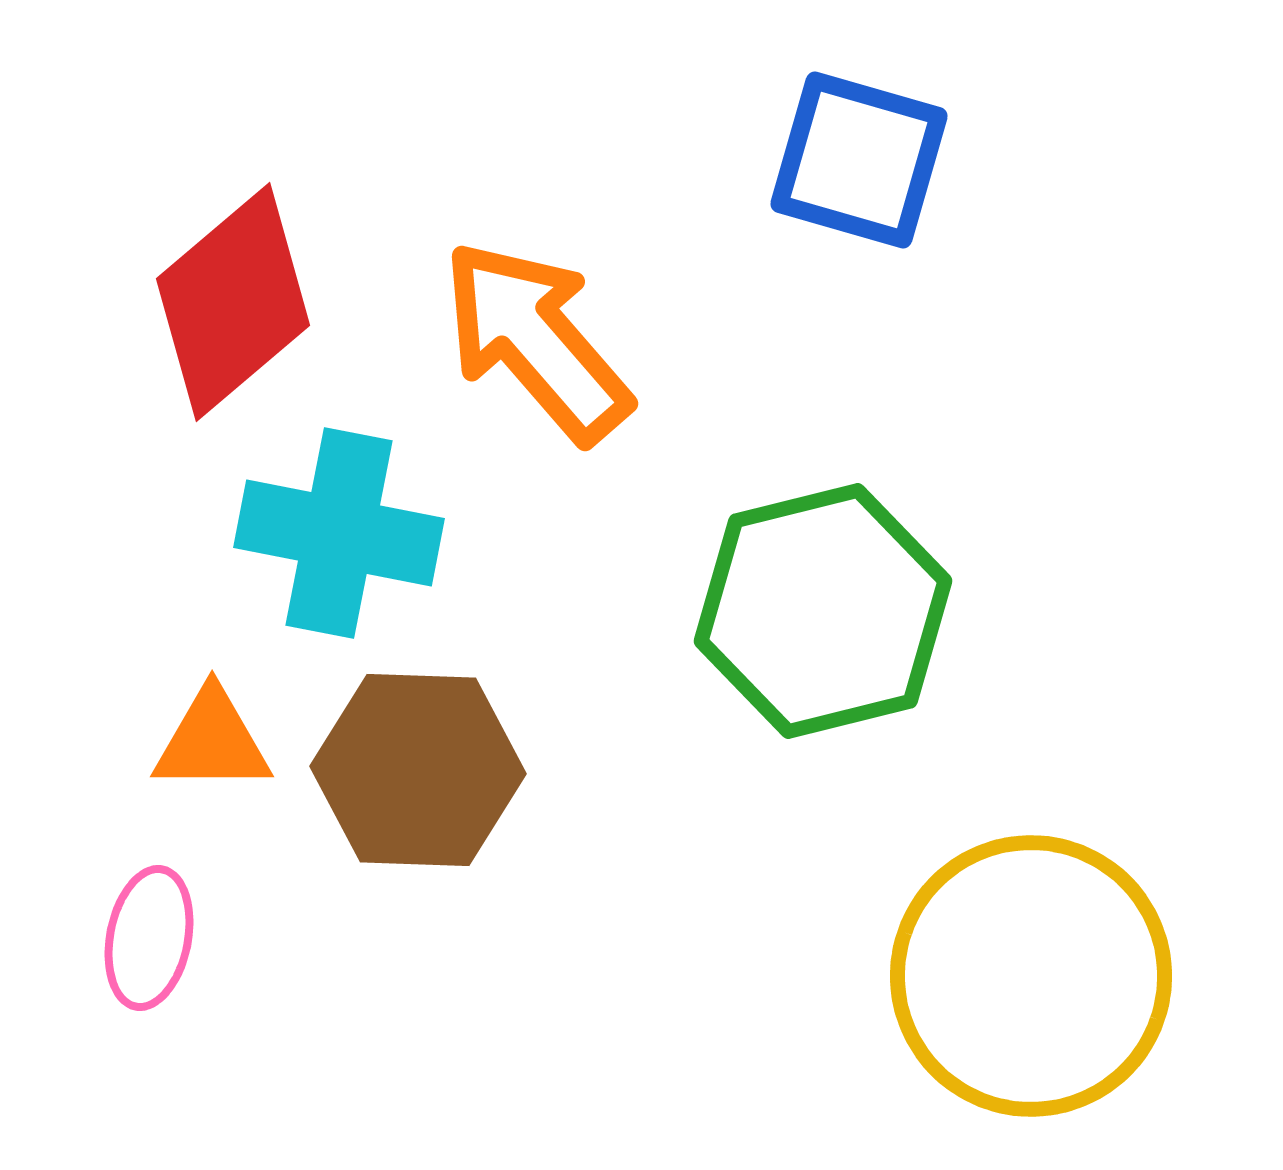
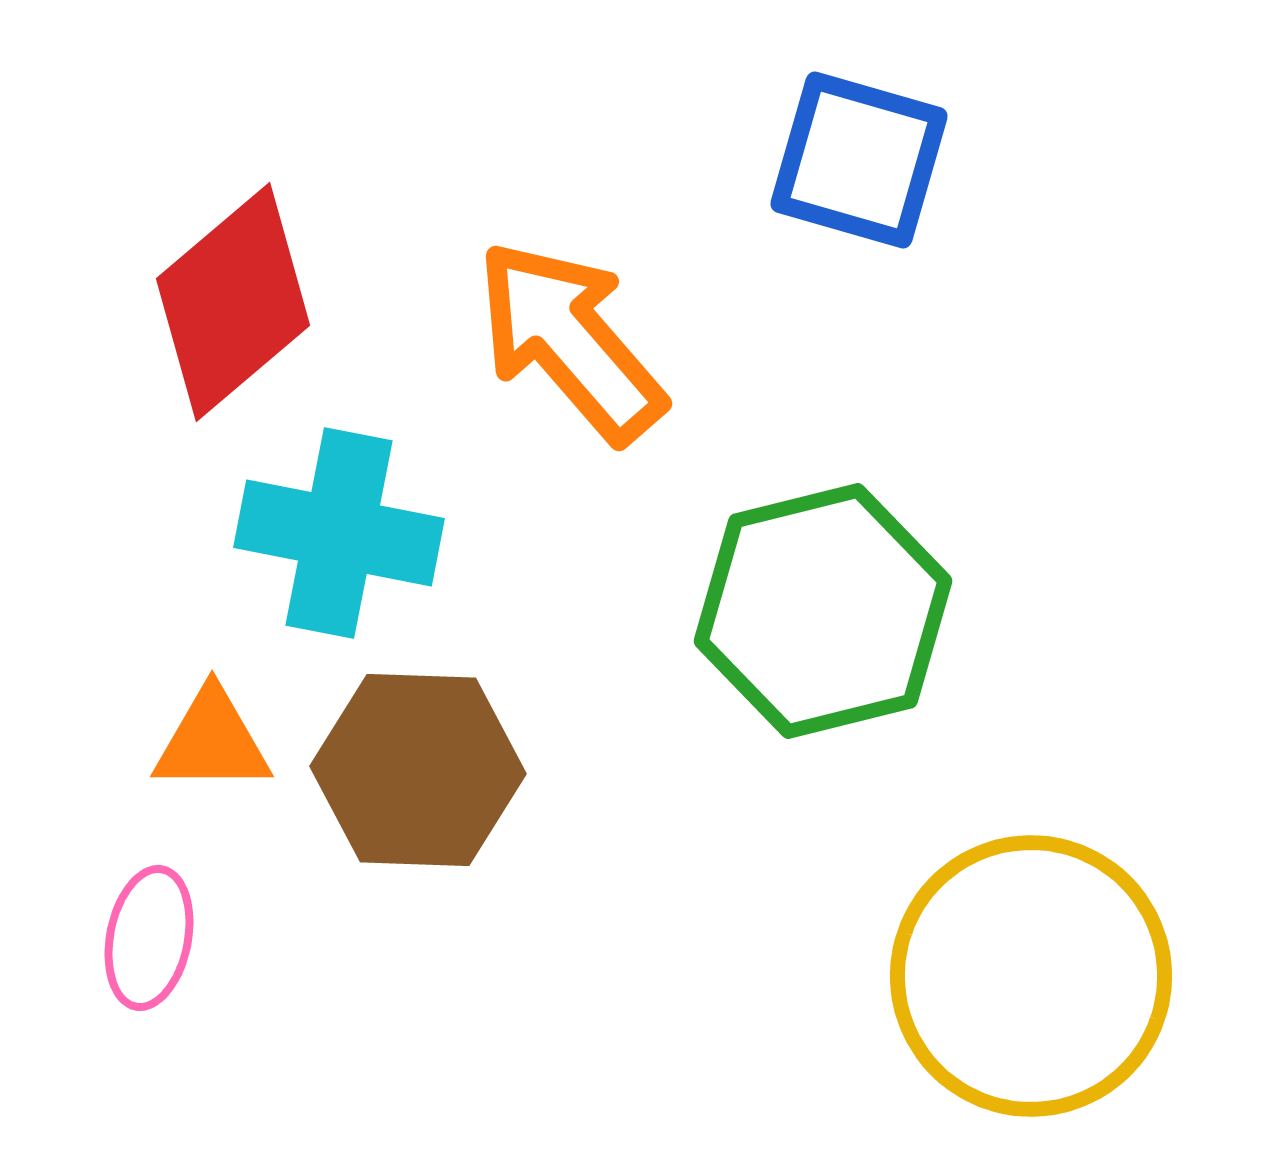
orange arrow: moved 34 px right
